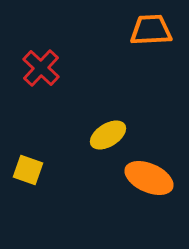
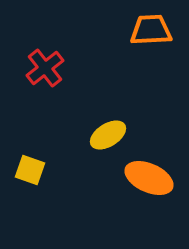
red cross: moved 4 px right; rotated 9 degrees clockwise
yellow square: moved 2 px right
